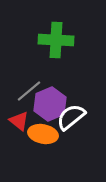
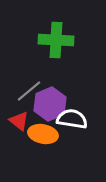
white semicircle: moved 1 px right, 2 px down; rotated 48 degrees clockwise
